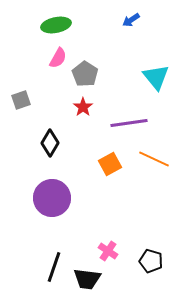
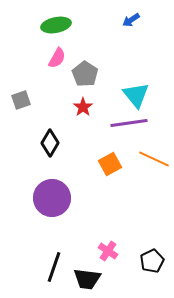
pink semicircle: moved 1 px left
cyan triangle: moved 20 px left, 18 px down
black pentagon: moved 1 px right; rotated 30 degrees clockwise
